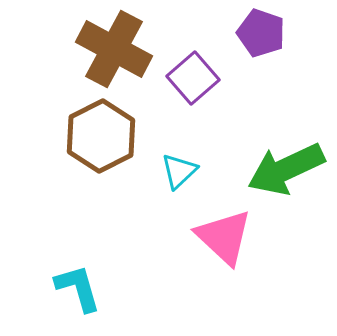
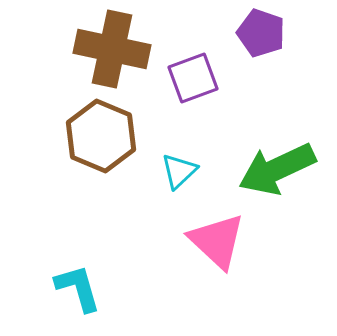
brown cross: moved 2 px left; rotated 16 degrees counterclockwise
purple square: rotated 21 degrees clockwise
brown hexagon: rotated 10 degrees counterclockwise
green arrow: moved 9 px left
pink triangle: moved 7 px left, 4 px down
